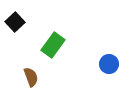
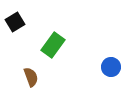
black square: rotated 12 degrees clockwise
blue circle: moved 2 px right, 3 px down
